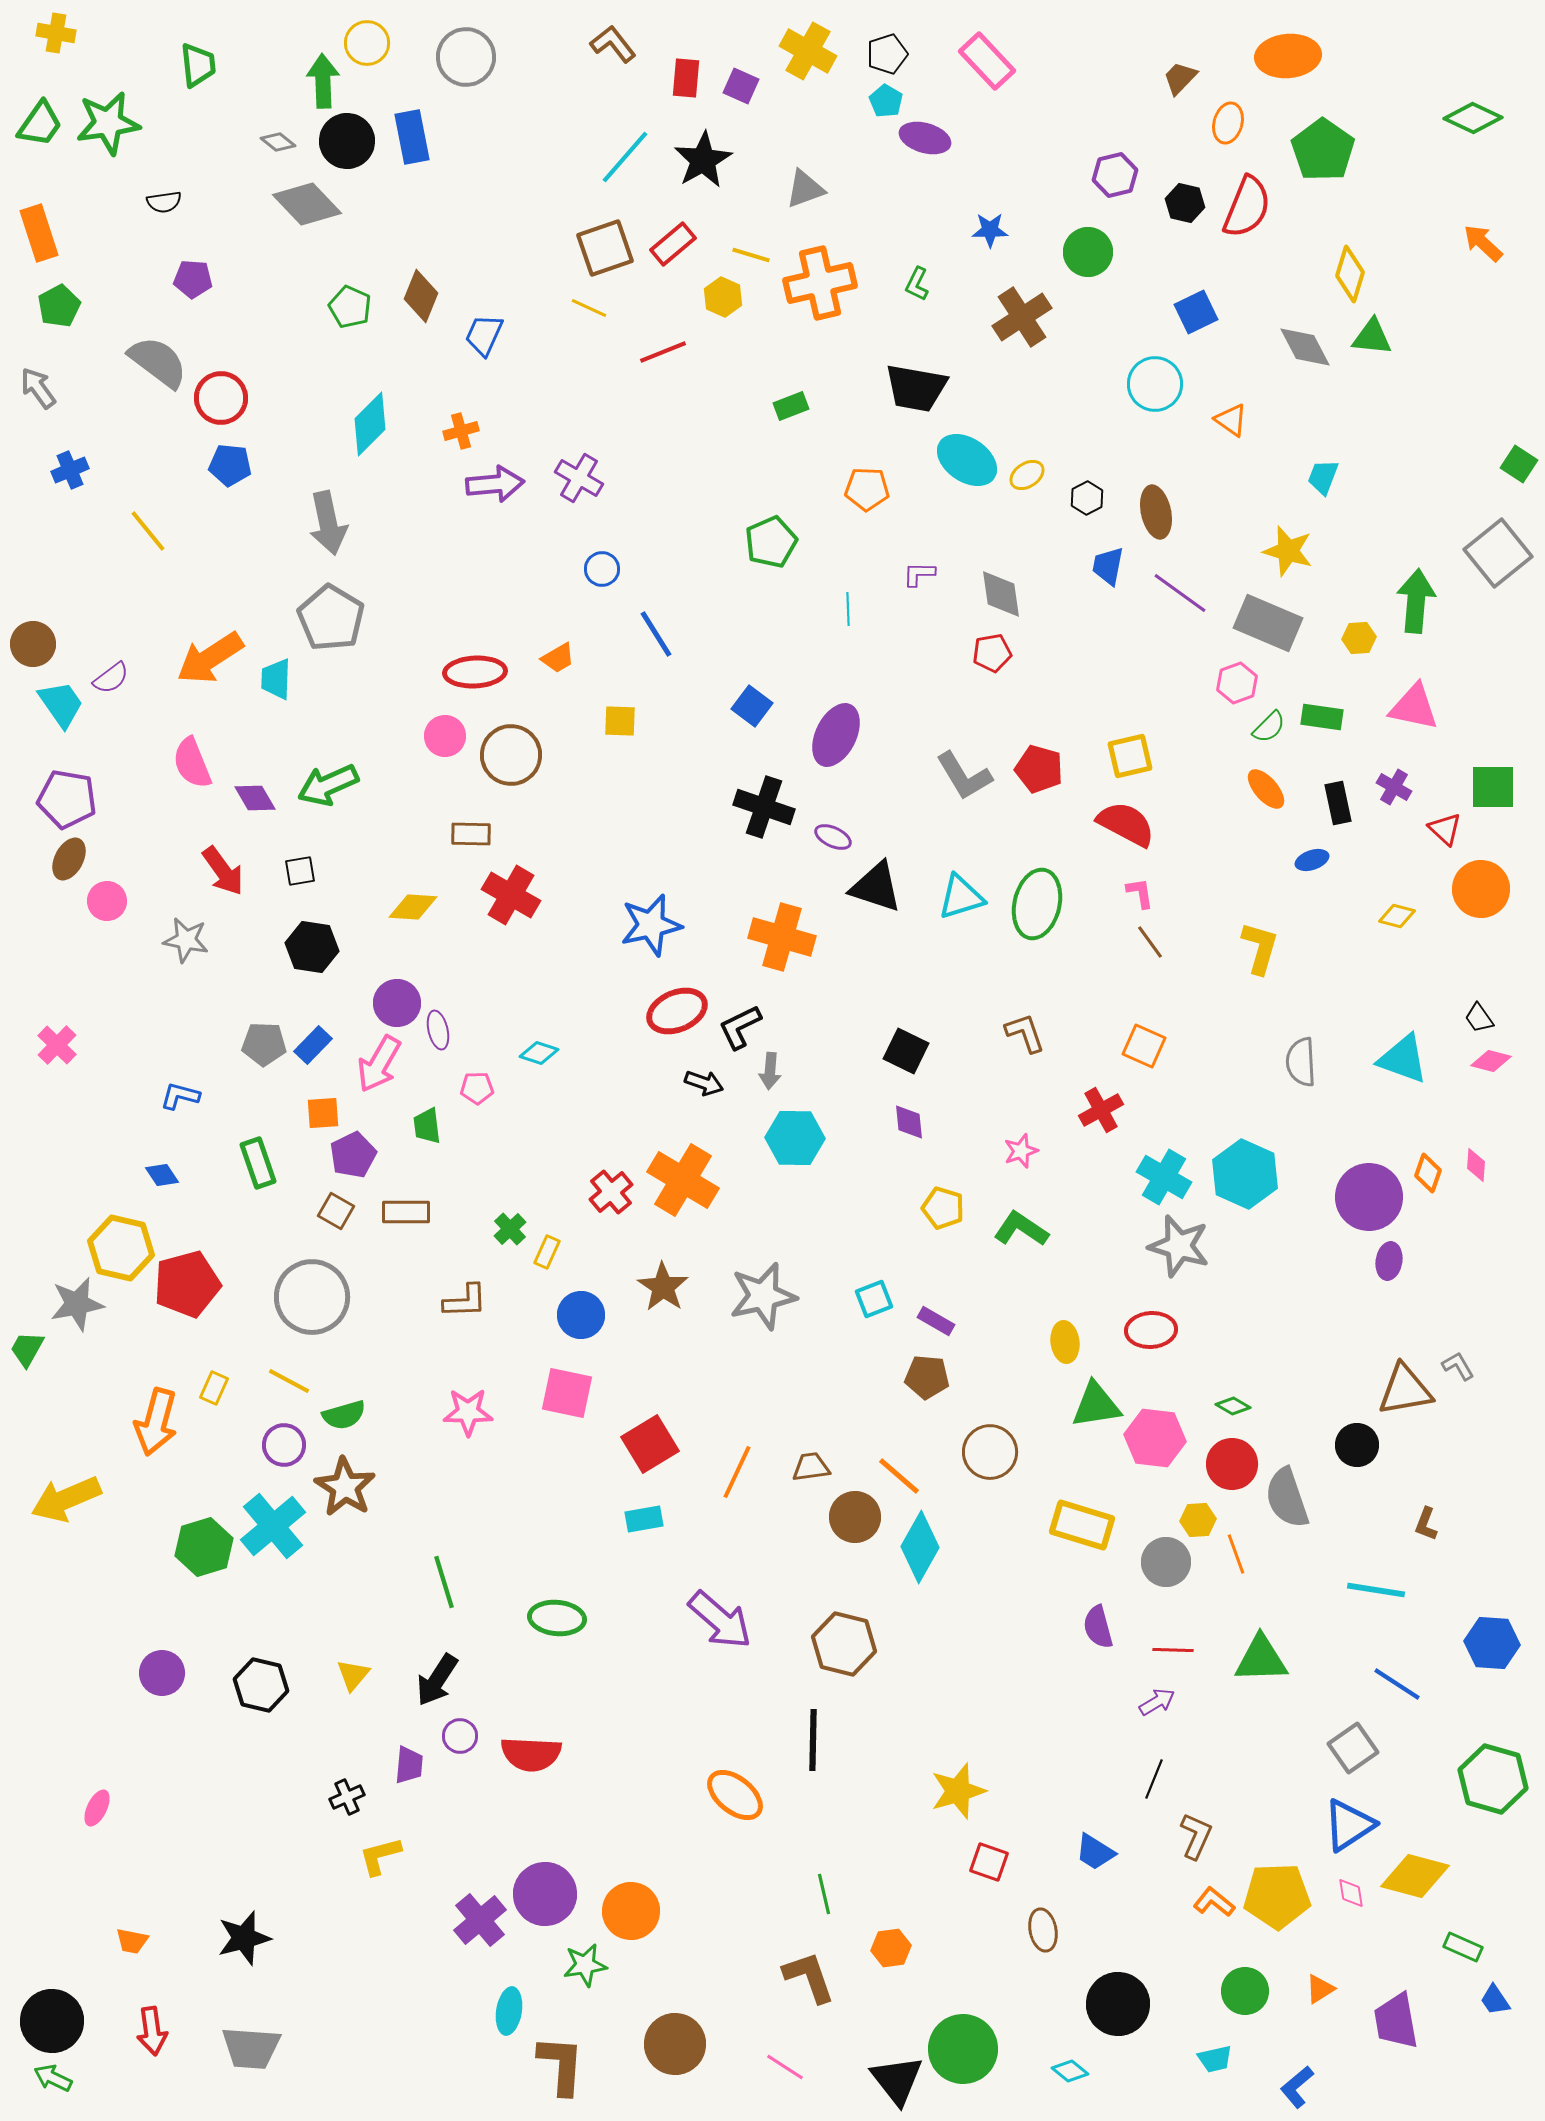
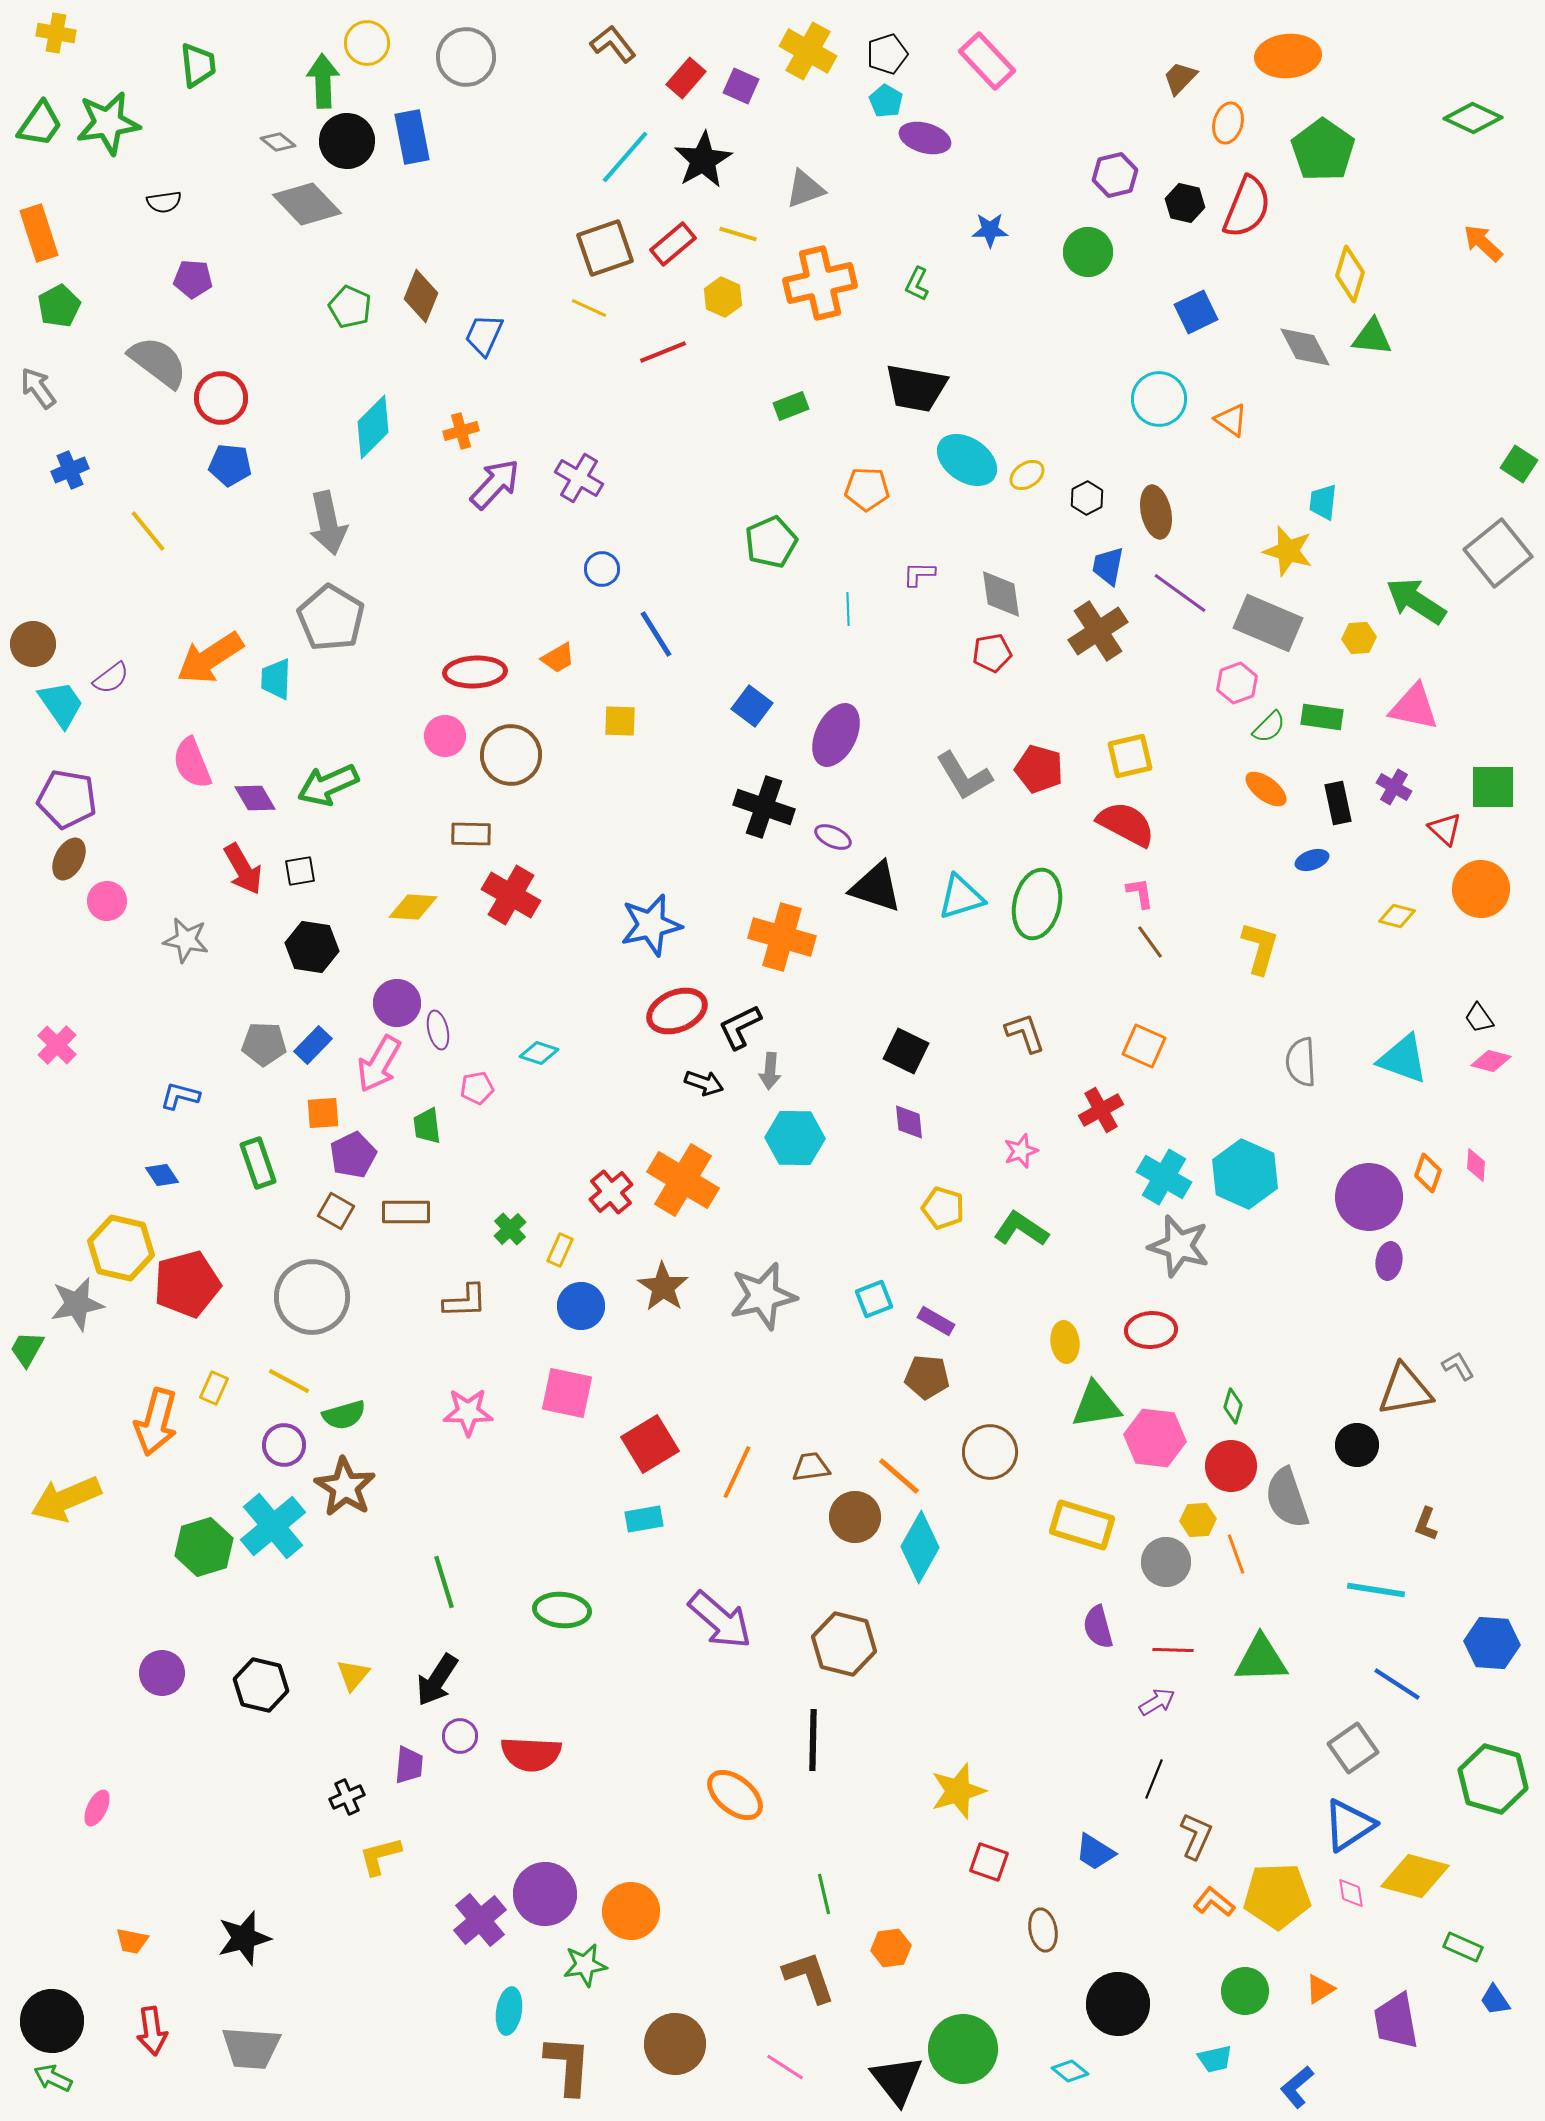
red rectangle at (686, 78): rotated 36 degrees clockwise
yellow line at (751, 255): moved 13 px left, 21 px up
brown cross at (1022, 317): moved 76 px right, 314 px down
cyan circle at (1155, 384): moved 4 px right, 15 px down
cyan diamond at (370, 424): moved 3 px right, 3 px down
cyan trapezoid at (1323, 477): moved 25 px down; rotated 15 degrees counterclockwise
purple arrow at (495, 484): rotated 42 degrees counterclockwise
green arrow at (1416, 601): rotated 62 degrees counterclockwise
orange ellipse at (1266, 789): rotated 12 degrees counterclockwise
red arrow at (223, 871): moved 20 px right, 2 px up; rotated 6 degrees clockwise
pink pentagon at (477, 1088): rotated 8 degrees counterclockwise
yellow rectangle at (547, 1252): moved 13 px right, 2 px up
blue circle at (581, 1315): moved 9 px up
green diamond at (1233, 1406): rotated 76 degrees clockwise
red circle at (1232, 1464): moved 1 px left, 2 px down
green ellipse at (557, 1618): moved 5 px right, 8 px up
brown L-shape at (561, 2065): moved 7 px right
